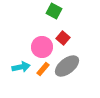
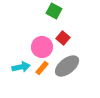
orange rectangle: moved 1 px left, 1 px up
